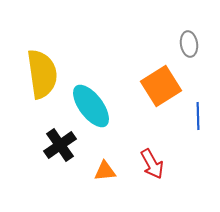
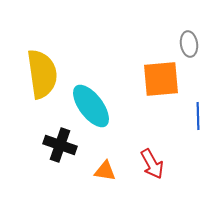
orange square: moved 7 px up; rotated 27 degrees clockwise
black cross: rotated 36 degrees counterclockwise
orange triangle: rotated 15 degrees clockwise
